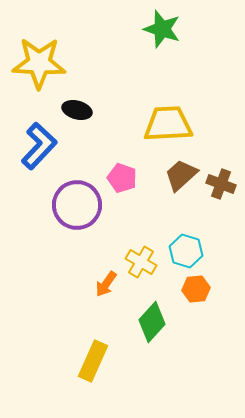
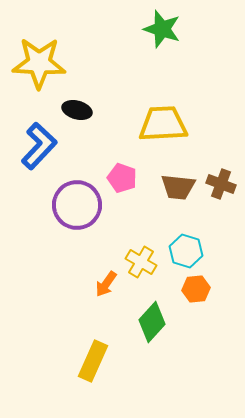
yellow trapezoid: moved 5 px left
brown trapezoid: moved 3 px left, 12 px down; rotated 132 degrees counterclockwise
